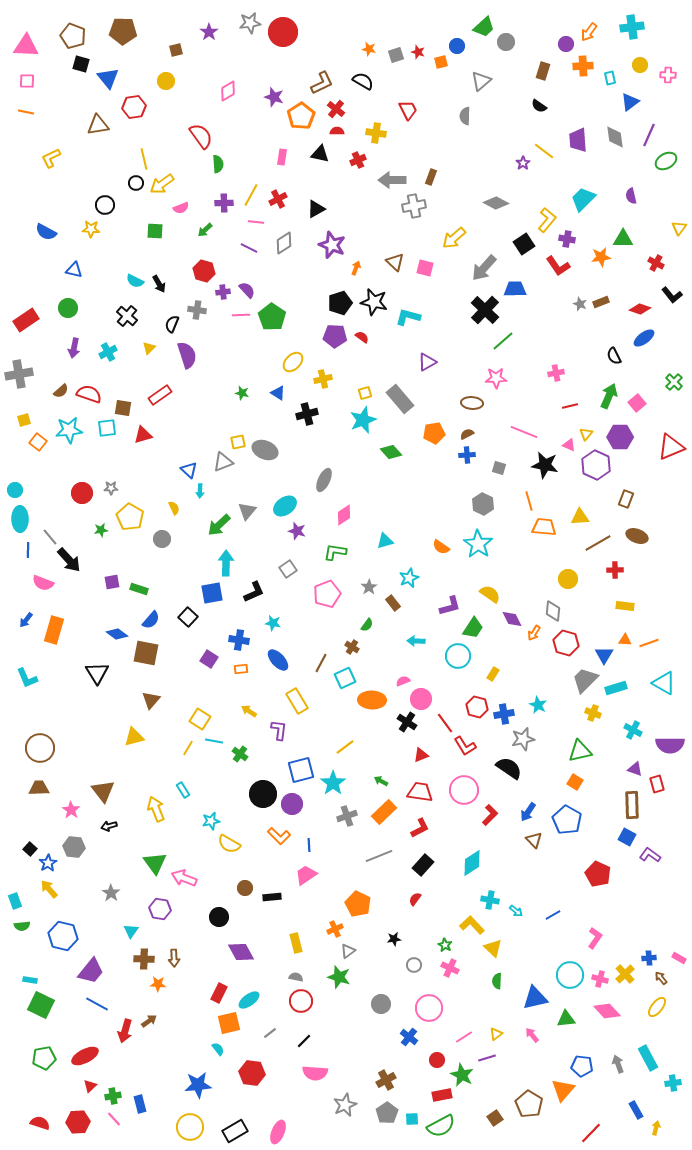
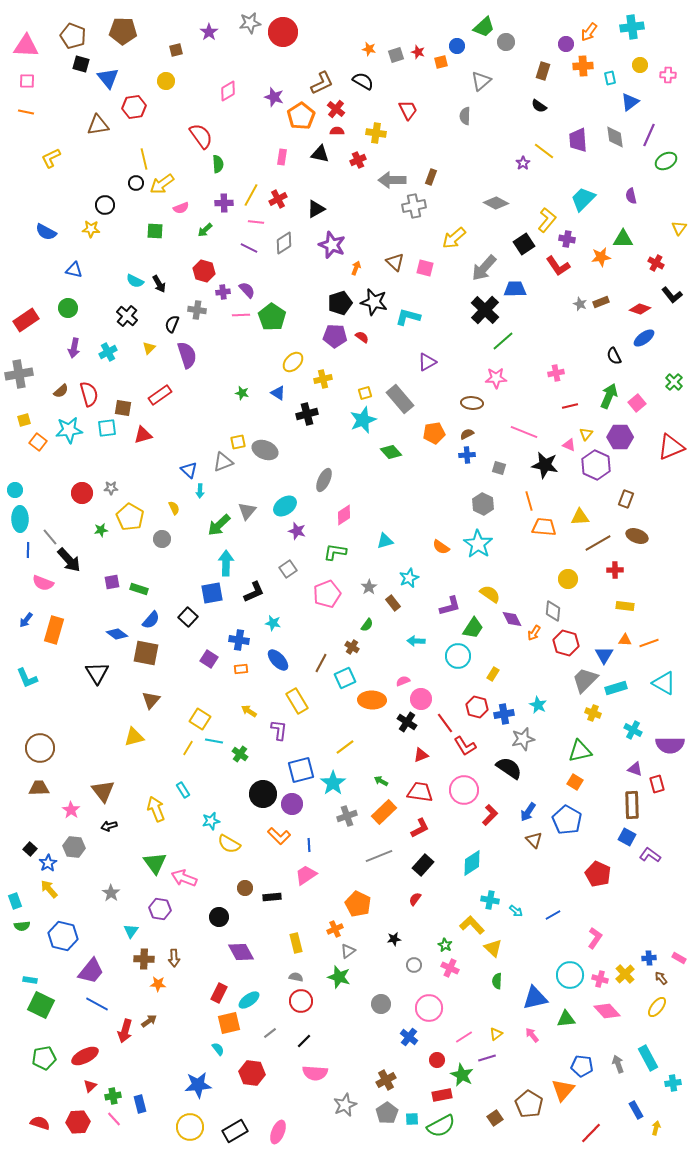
red semicircle at (89, 394): rotated 55 degrees clockwise
